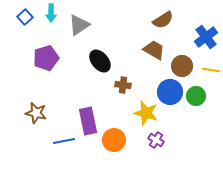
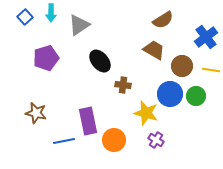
blue circle: moved 2 px down
